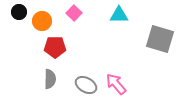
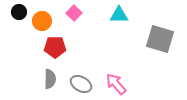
gray ellipse: moved 5 px left, 1 px up
